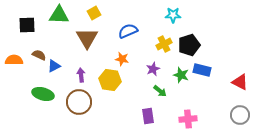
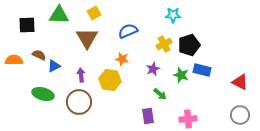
green arrow: moved 3 px down
